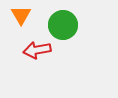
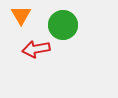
red arrow: moved 1 px left, 1 px up
